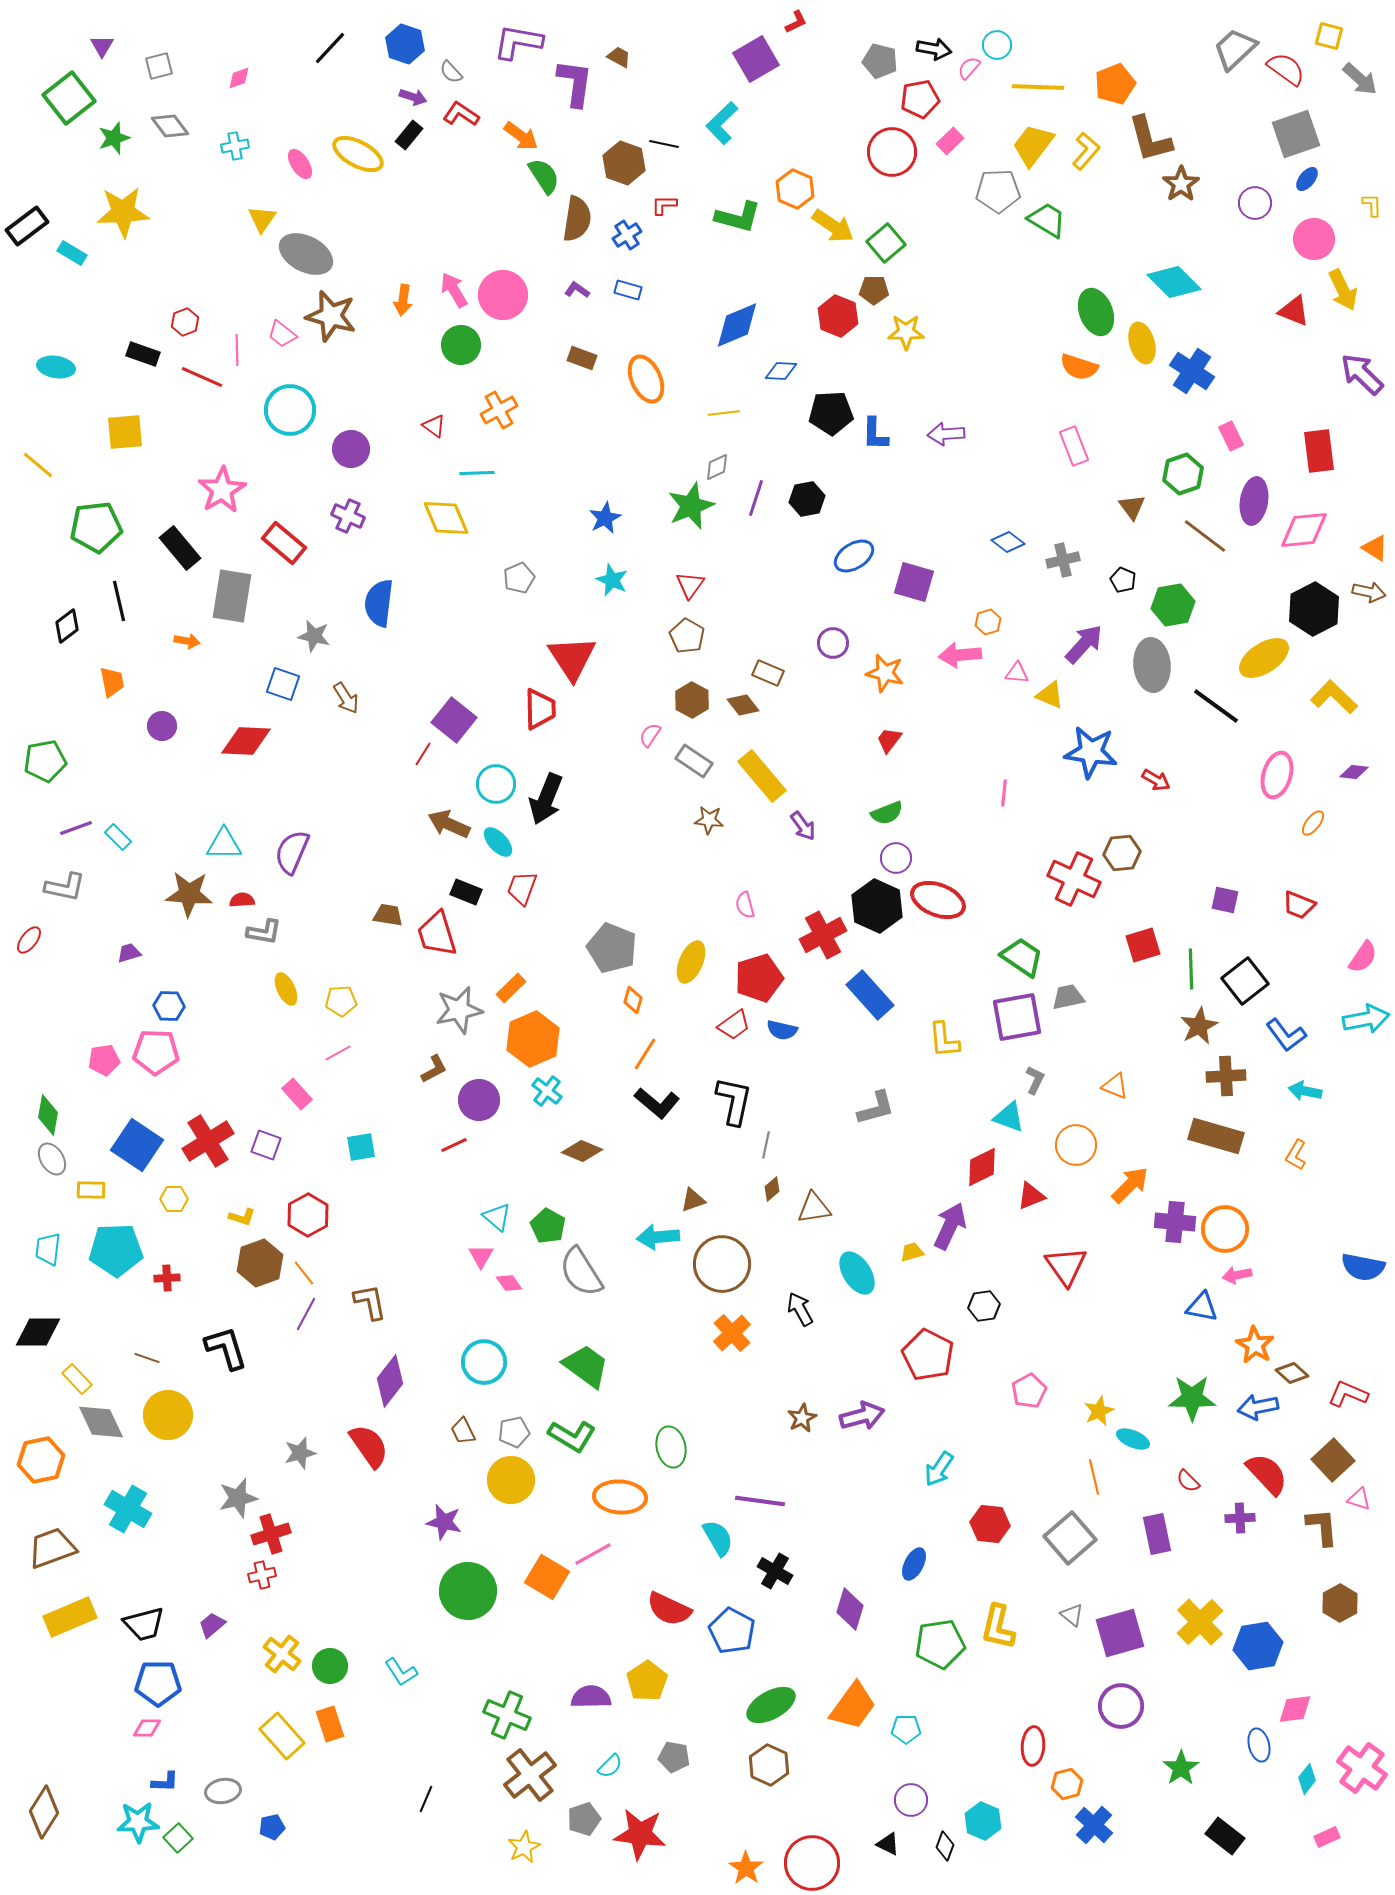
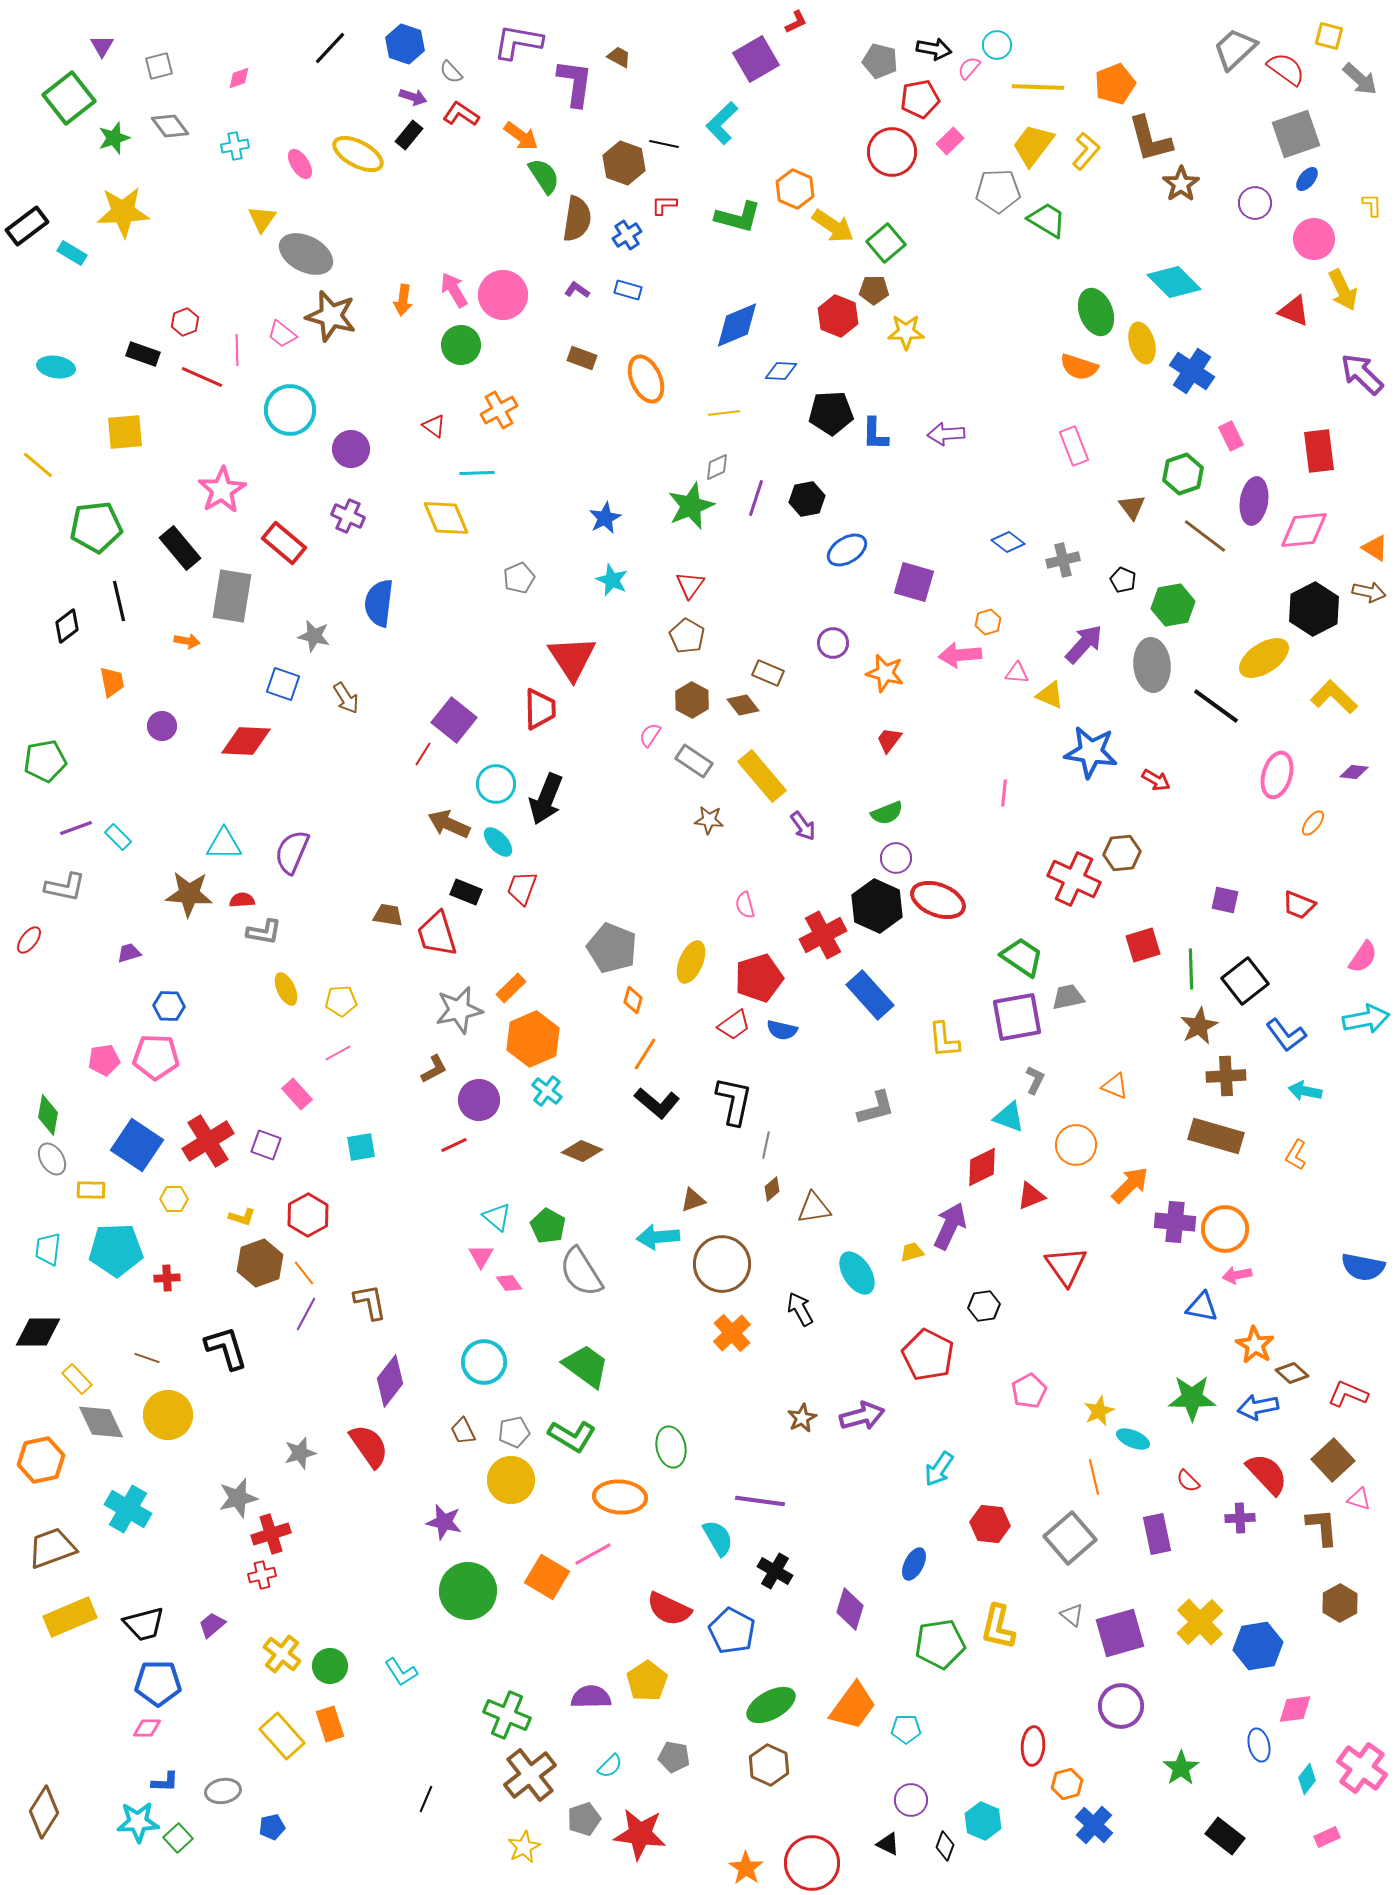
blue ellipse at (854, 556): moved 7 px left, 6 px up
pink pentagon at (156, 1052): moved 5 px down
